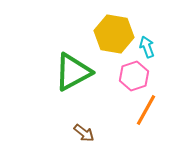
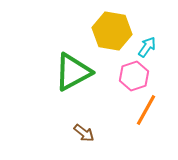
yellow hexagon: moved 2 px left, 3 px up
cyan arrow: rotated 55 degrees clockwise
